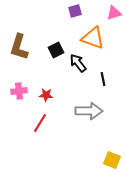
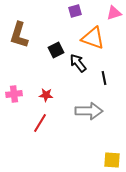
brown L-shape: moved 12 px up
black line: moved 1 px right, 1 px up
pink cross: moved 5 px left, 3 px down
yellow square: rotated 18 degrees counterclockwise
